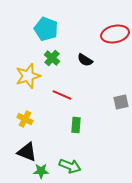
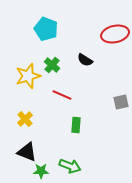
green cross: moved 7 px down
yellow cross: rotated 21 degrees clockwise
